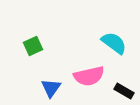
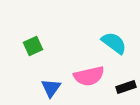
black rectangle: moved 2 px right, 4 px up; rotated 48 degrees counterclockwise
